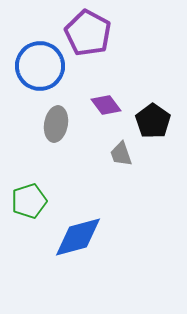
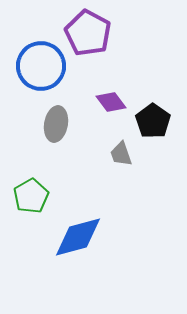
blue circle: moved 1 px right
purple diamond: moved 5 px right, 3 px up
green pentagon: moved 2 px right, 5 px up; rotated 12 degrees counterclockwise
